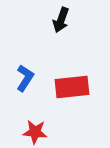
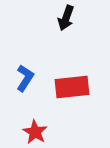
black arrow: moved 5 px right, 2 px up
red star: rotated 25 degrees clockwise
